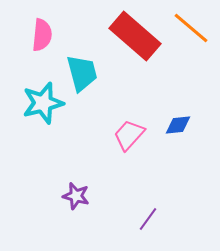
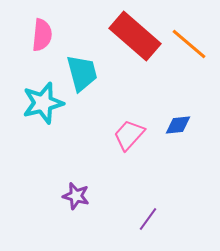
orange line: moved 2 px left, 16 px down
